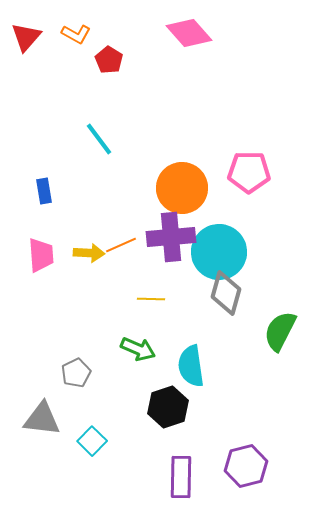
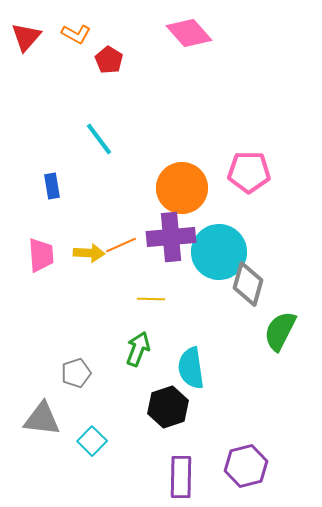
blue rectangle: moved 8 px right, 5 px up
gray diamond: moved 22 px right, 9 px up
green arrow: rotated 92 degrees counterclockwise
cyan semicircle: moved 2 px down
gray pentagon: rotated 8 degrees clockwise
